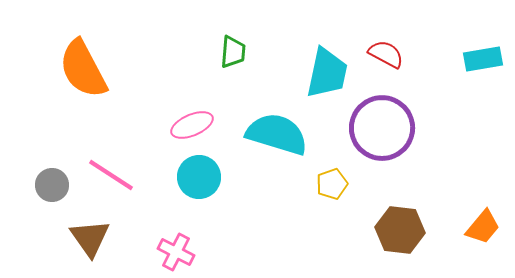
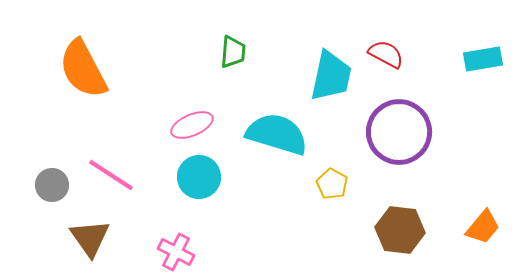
cyan trapezoid: moved 4 px right, 3 px down
purple circle: moved 17 px right, 4 px down
yellow pentagon: rotated 24 degrees counterclockwise
